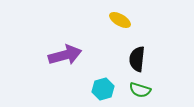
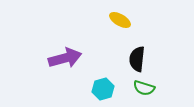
purple arrow: moved 3 px down
green semicircle: moved 4 px right, 2 px up
